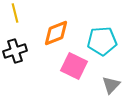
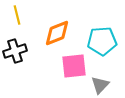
yellow line: moved 2 px right, 2 px down
orange diamond: moved 1 px right
pink square: rotated 32 degrees counterclockwise
gray triangle: moved 11 px left
